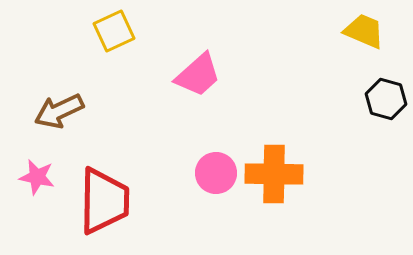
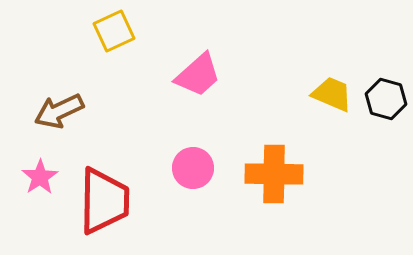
yellow trapezoid: moved 32 px left, 63 px down
pink circle: moved 23 px left, 5 px up
pink star: moved 3 px right; rotated 27 degrees clockwise
